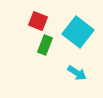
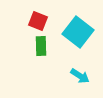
green rectangle: moved 4 px left, 1 px down; rotated 24 degrees counterclockwise
cyan arrow: moved 3 px right, 3 px down
